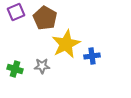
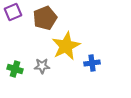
purple square: moved 3 px left
brown pentagon: rotated 20 degrees clockwise
yellow star: moved 2 px down
blue cross: moved 7 px down
